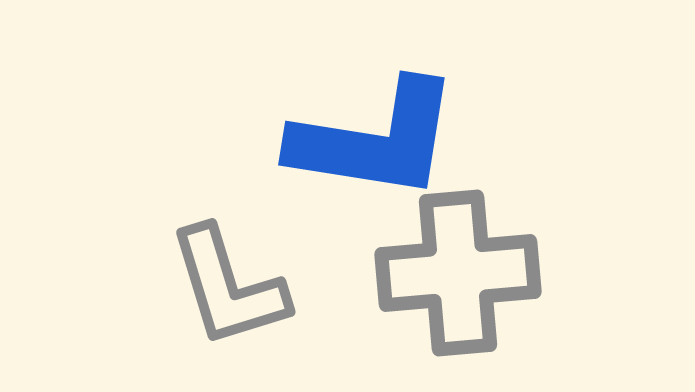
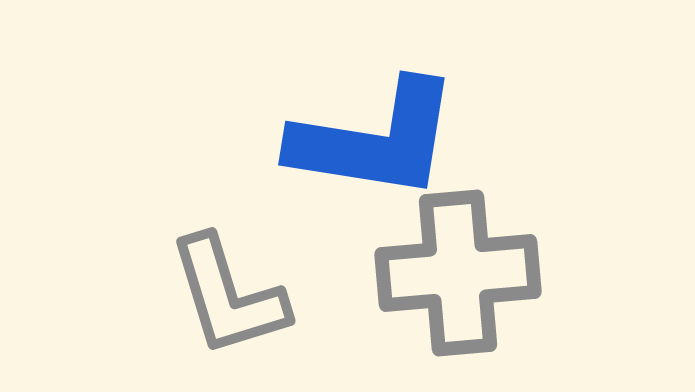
gray L-shape: moved 9 px down
